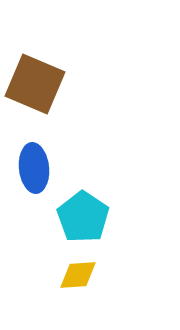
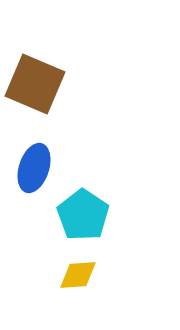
blue ellipse: rotated 24 degrees clockwise
cyan pentagon: moved 2 px up
